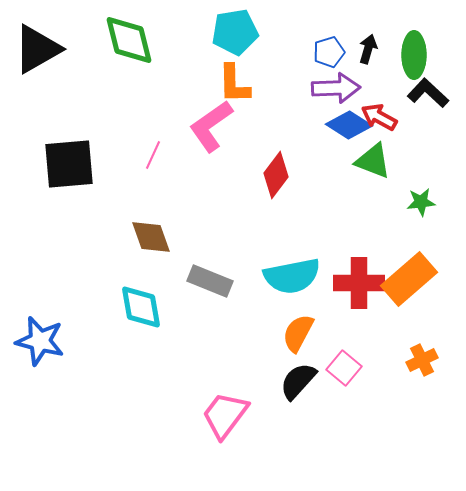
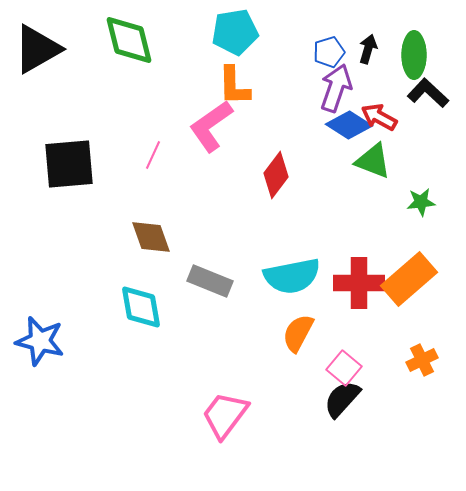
orange L-shape: moved 2 px down
purple arrow: rotated 69 degrees counterclockwise
black semicircle: moved 44 px right, 18 px down
